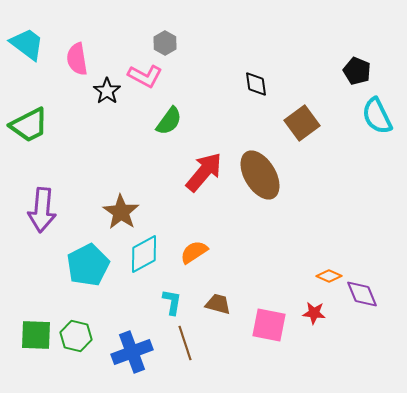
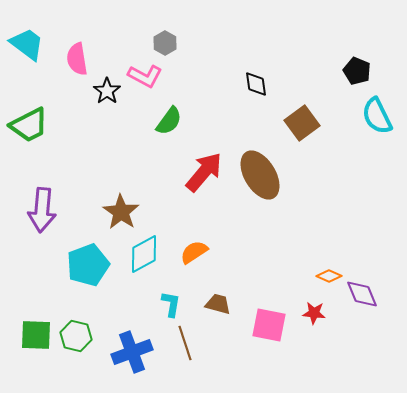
cyan pentagon: rotated 6 degrees clockwise
cyan L-shape: moved 1 px left, 2 px down
